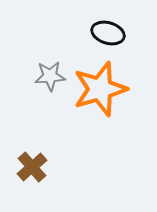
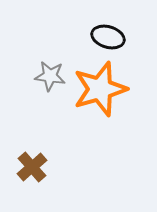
black ellipse: moved 4 px down
gray star: rotated 12 degrees clockwise
